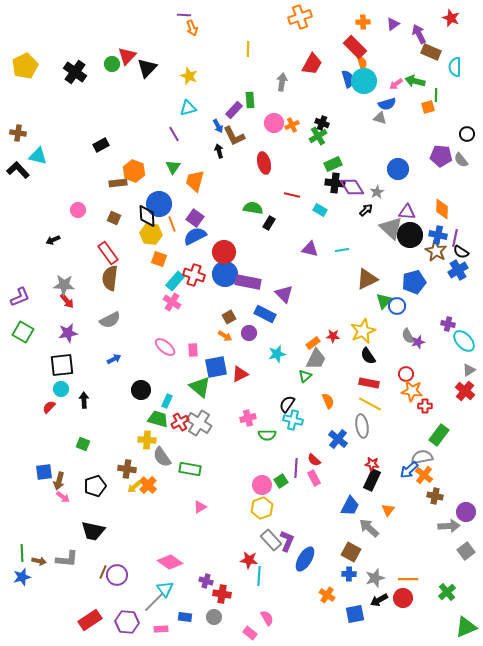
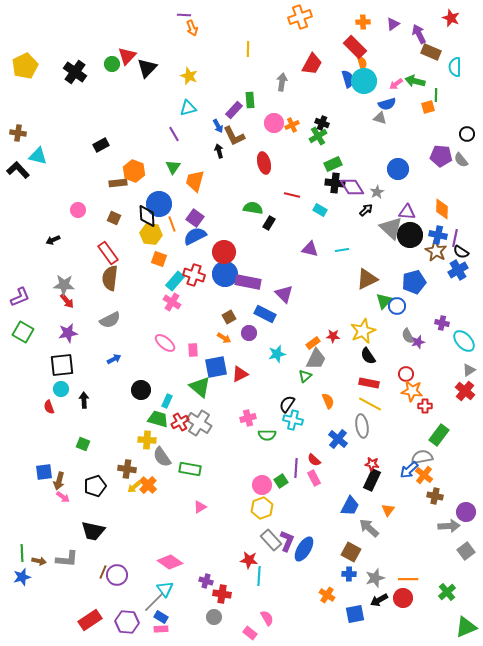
purple cross at (448, 324): moved 6 px left, 1 px up
orange arrow at (225, 336): moved 1 px left, 2 px down
pink ellipse at (165, 347): moved 4 px up
red semicircle at (49, 407): rotated 64 degrees counterclockwise
blue ellipse at (305, 559): moved 1 px left, 10 px up
blue rectangle at (185, 617): moved 24 px left; rotated 24 degrees clockwise
